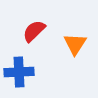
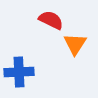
red semicircle: moved 17 px right, 11 px up; rotated 70 degrees clockwise
